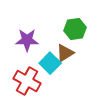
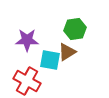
brown triangle: moved 2 px right, 1 px up
cyan square: moved 3 px up; rotated 35 degrees counterclockwise
